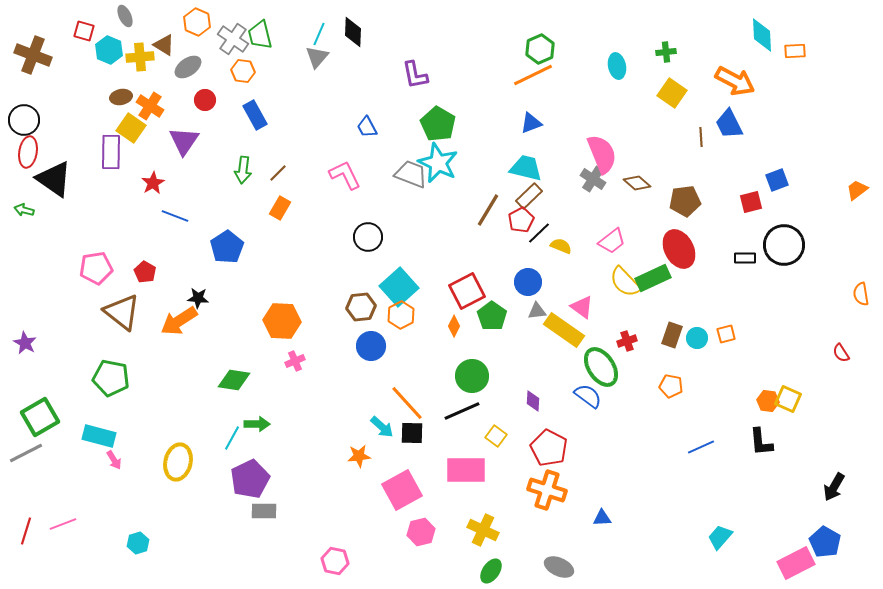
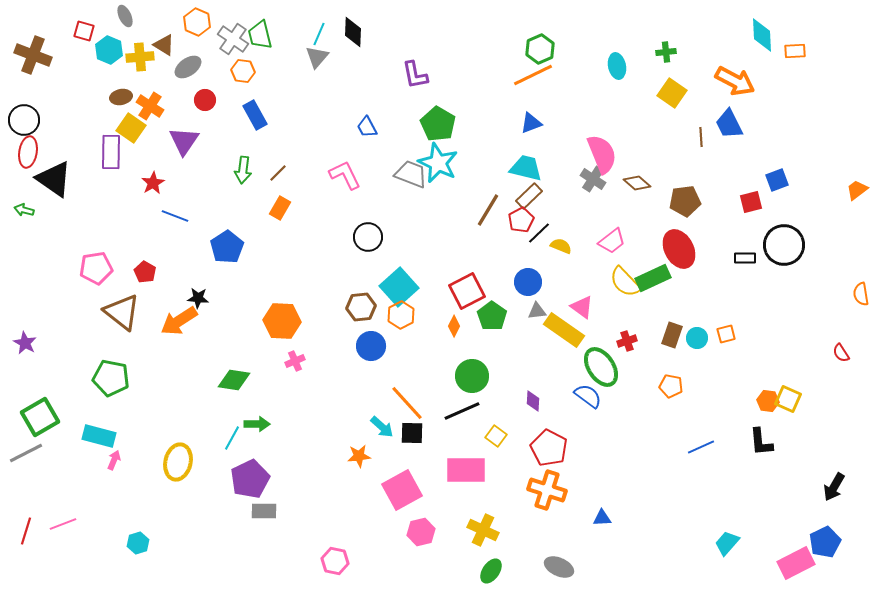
pink arrow at (114, 460): rotated 126 degrees counterclockwise
cyan trapezoid at (720, 537): moved 7 px right, 6 px down
blue pentagon at (825, 542): rotated 16 degrees clockwise
